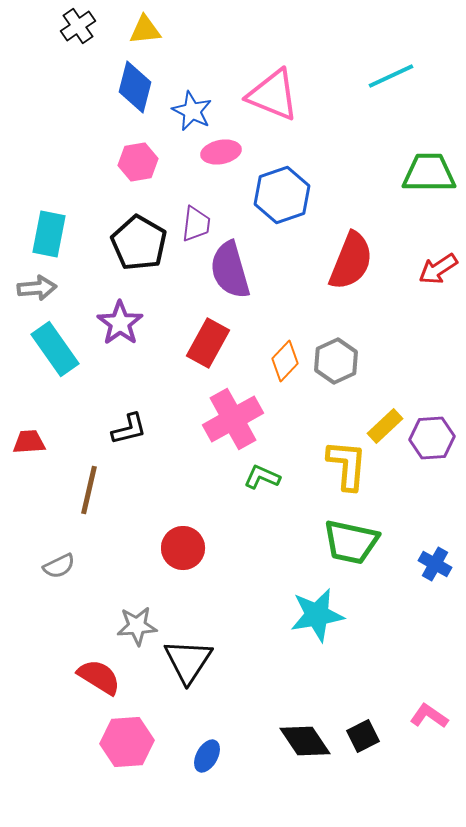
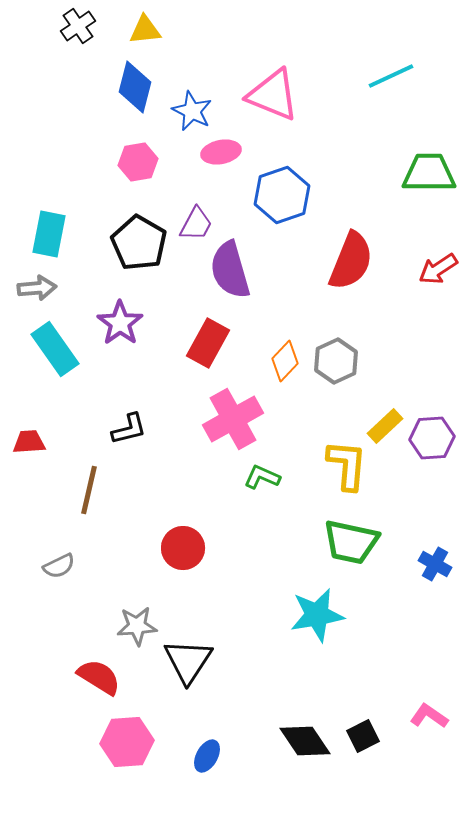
purple trapezoid at (196, 224): rotated 21 degrees clockwise
